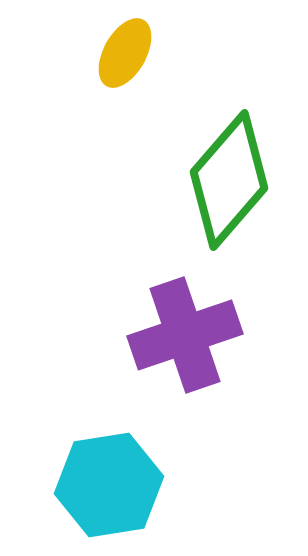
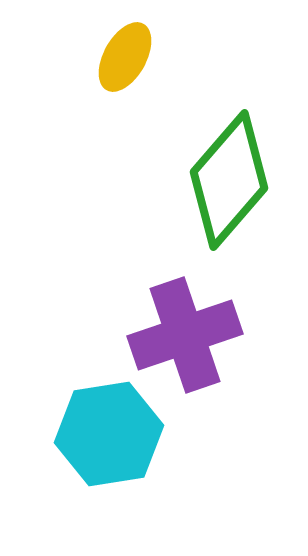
yellow ellipse: moved 4 px down
cyan hexagon: moved 51 px up
